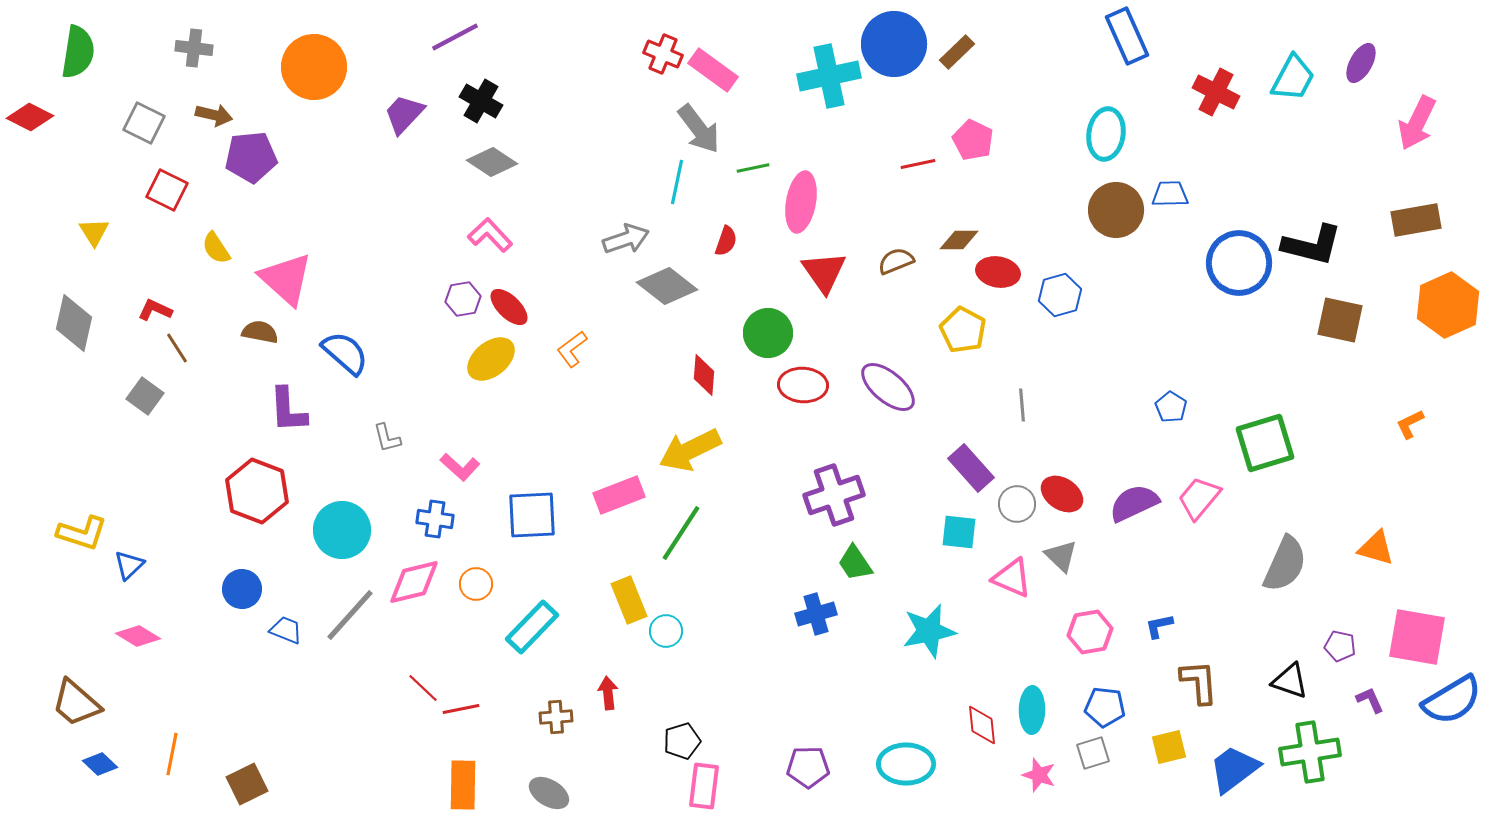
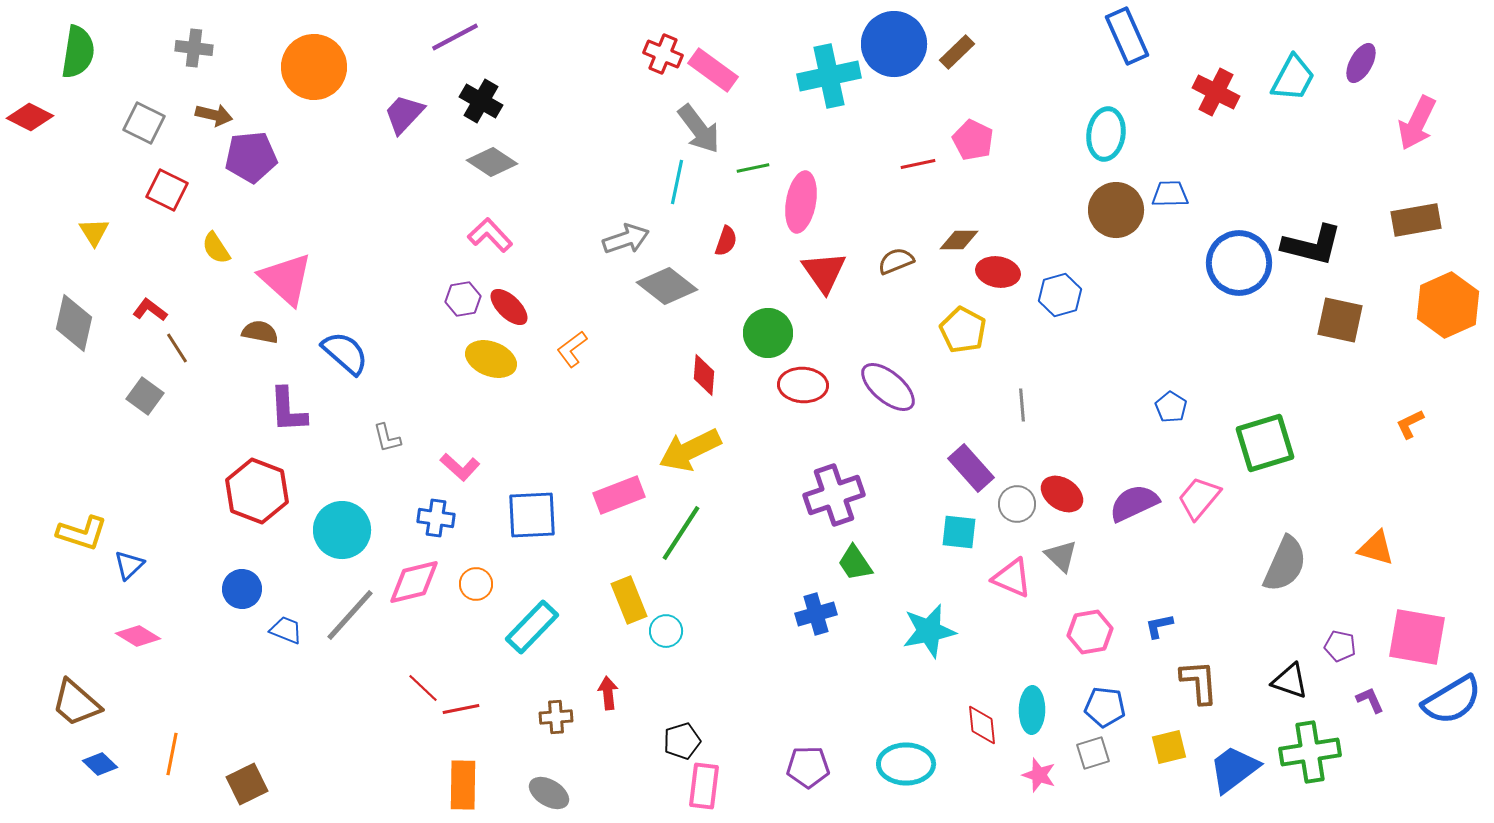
red L-shape at (155, 310): moved 5 px left; rotated 12 degrees clockwise
yellow ellipse at (491, 359): rotated 60 degrees clockwise
blue cross at (435, 519): moved 1 px right, 1 px up
